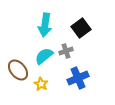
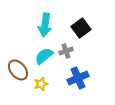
yellow star: rotated 24 degrees clockwise
